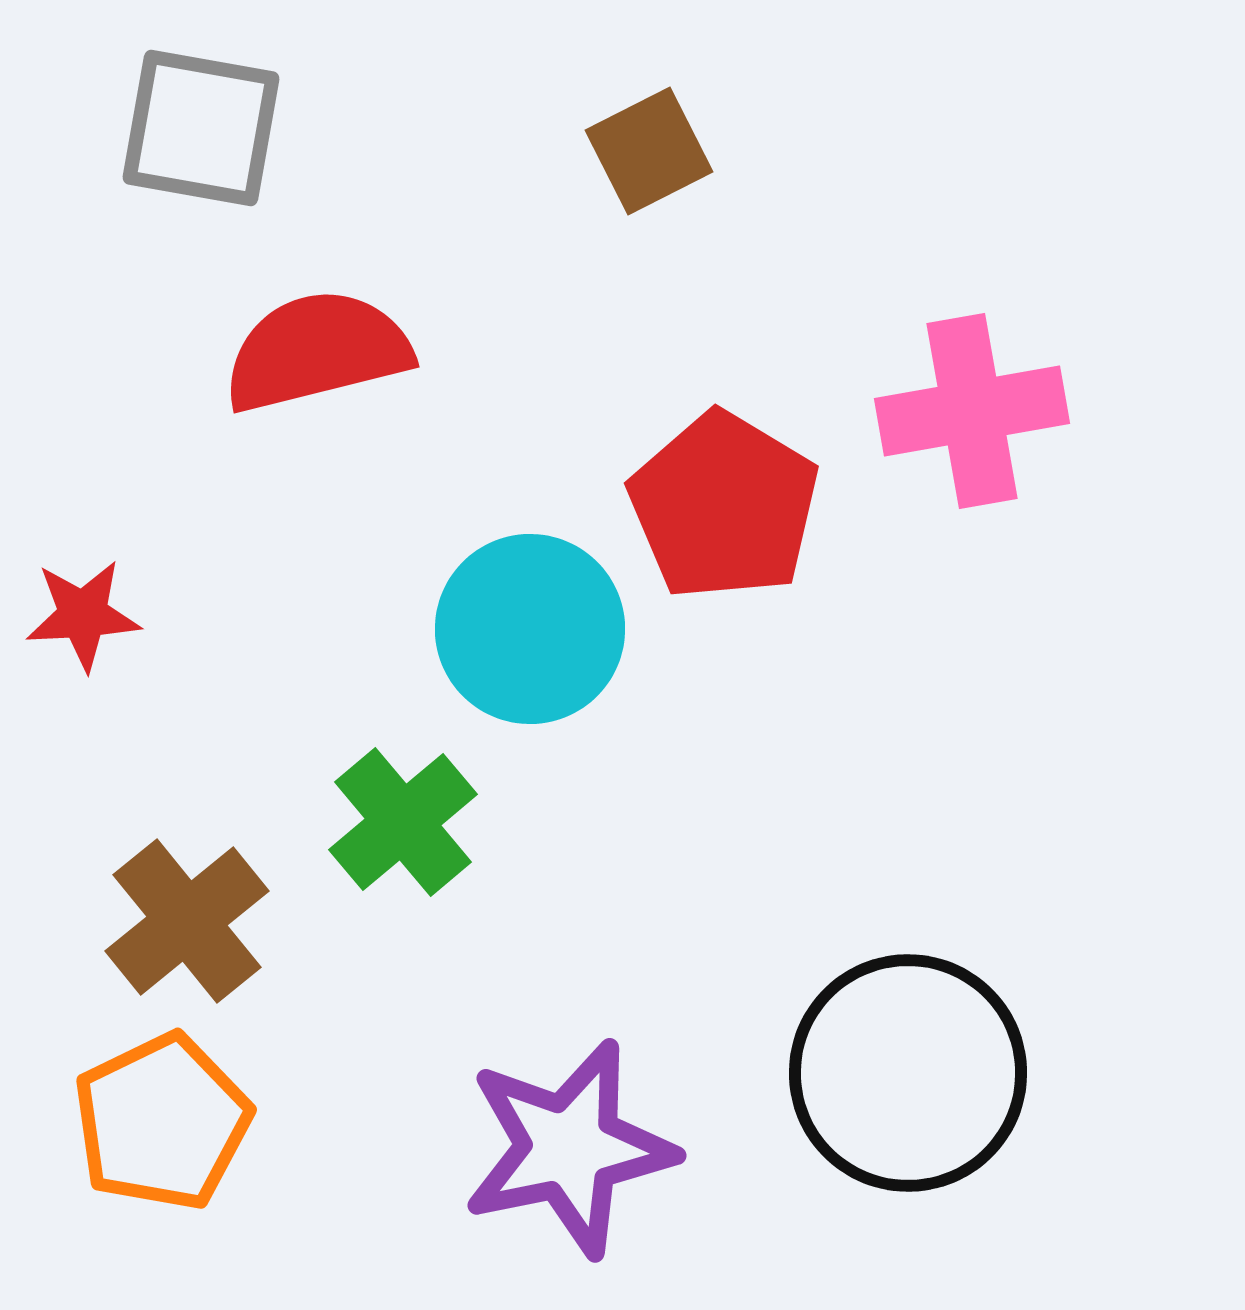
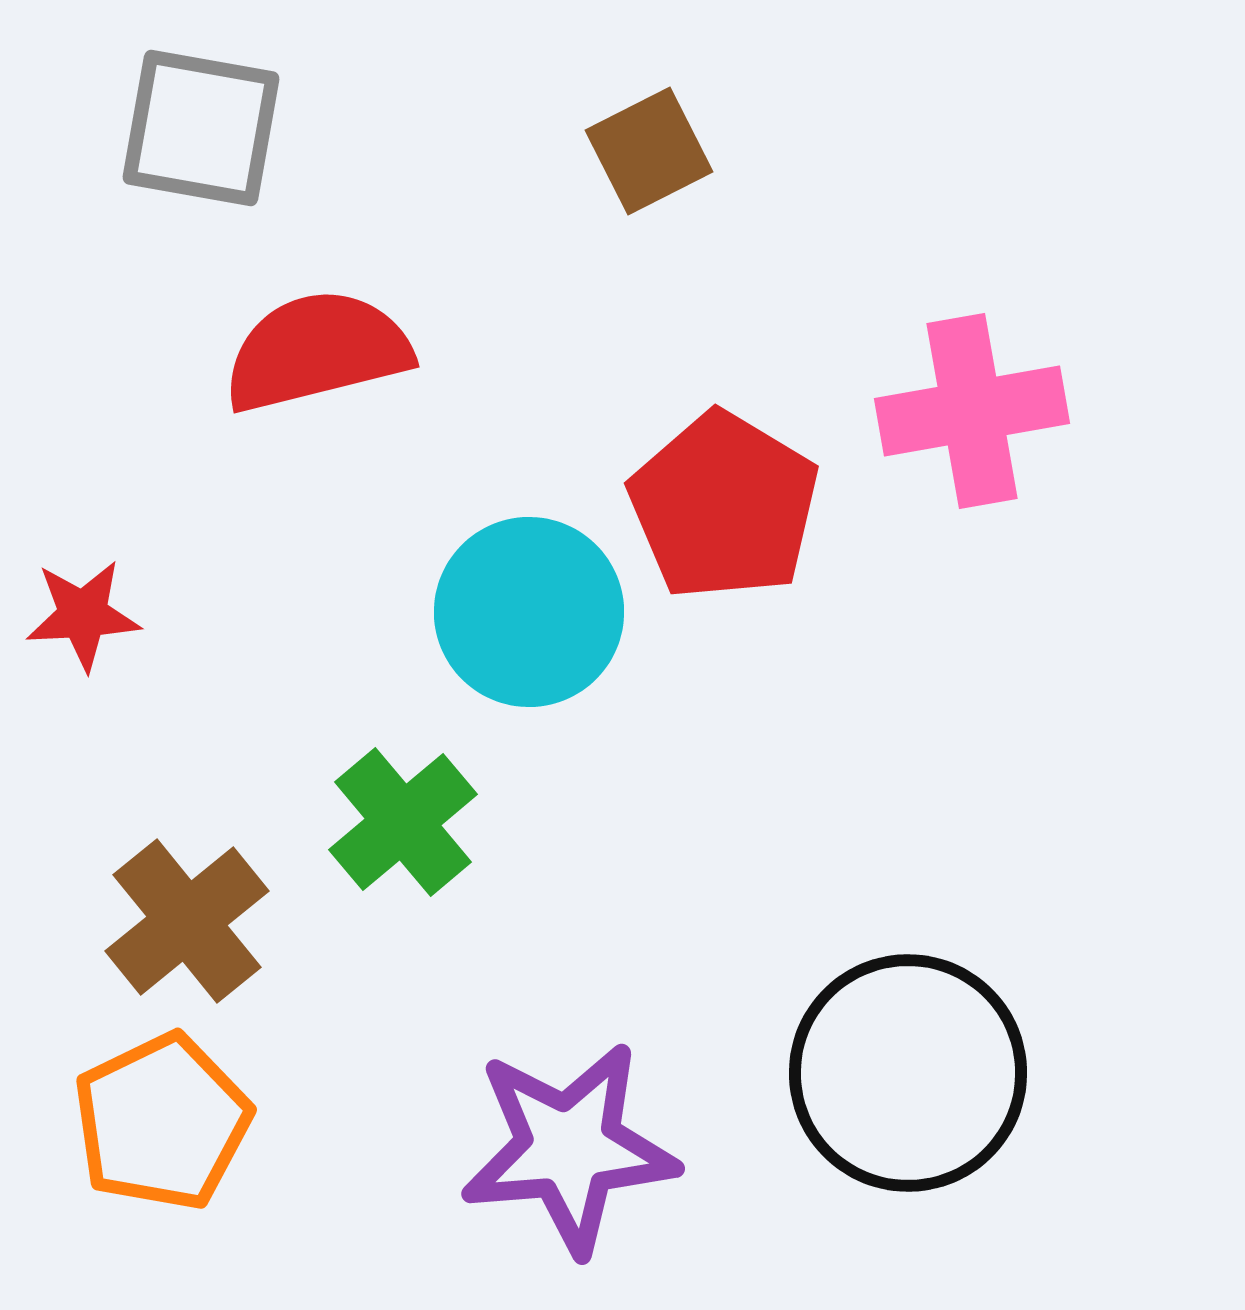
cyan circle: moved 1 px left, 17 px up
purple star: rotated 7 degrees clockwise
